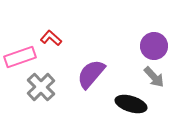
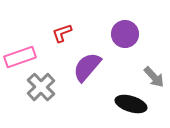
red L-shape: moved 11 px right, 5 px up; rotated 60 degrees counterclockwise
purple circle: moved 29 px left, 12 px up
purple semicircle: moved 4 px left, 7 px up
